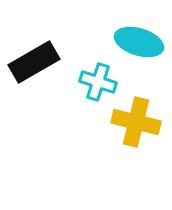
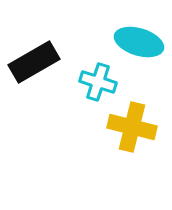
yellow cross: moved 4 px left, 5 px down
